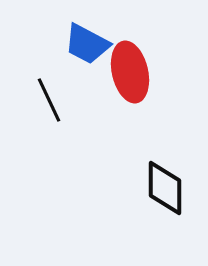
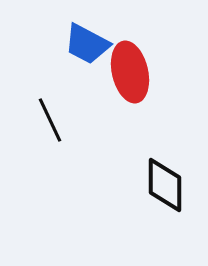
black line: moved 1 px right, 20 px down
black diamond: moved 3 px up
